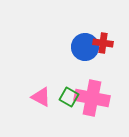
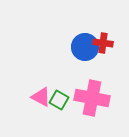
green square: moved 10 px left, 3 px down
